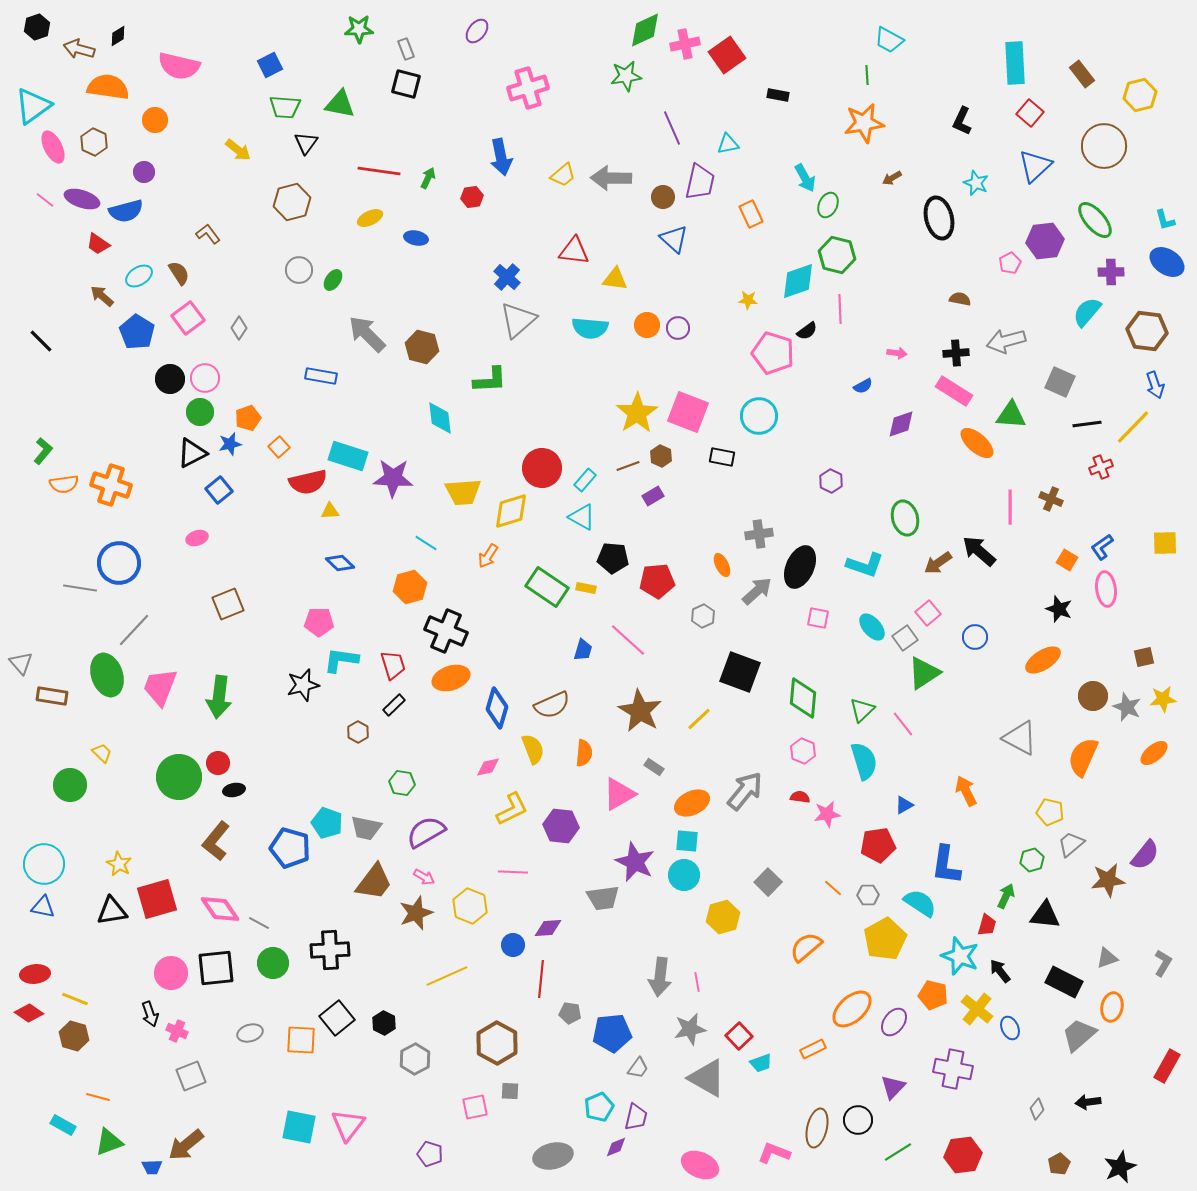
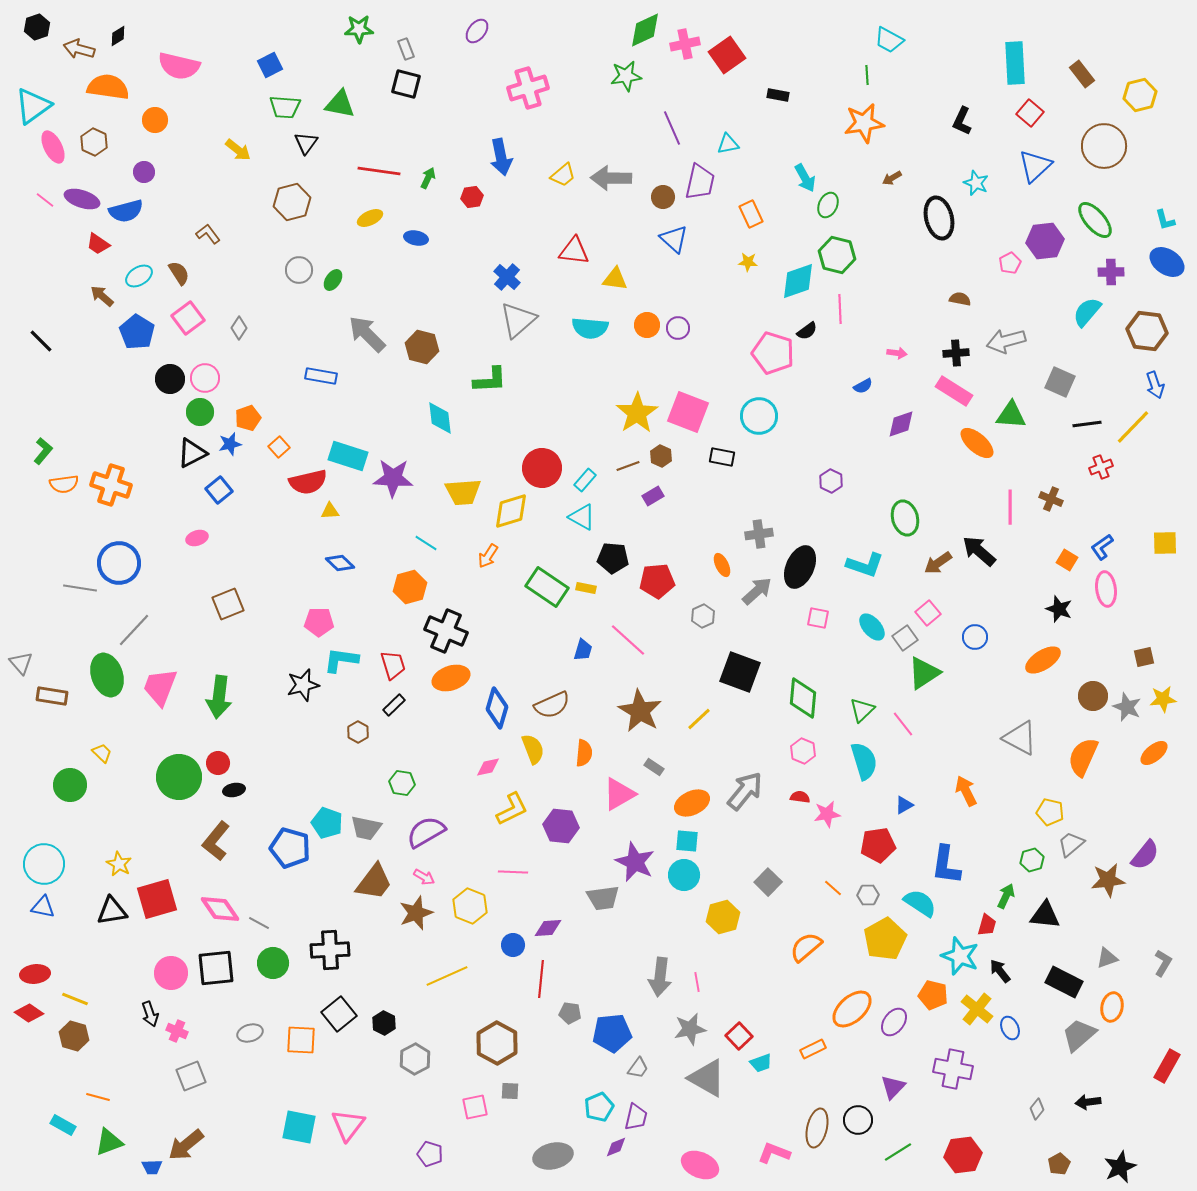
yellow star at (748, 300): moved 38 px up
black square at (337, 1018): moved 2 px right, 4 px up
